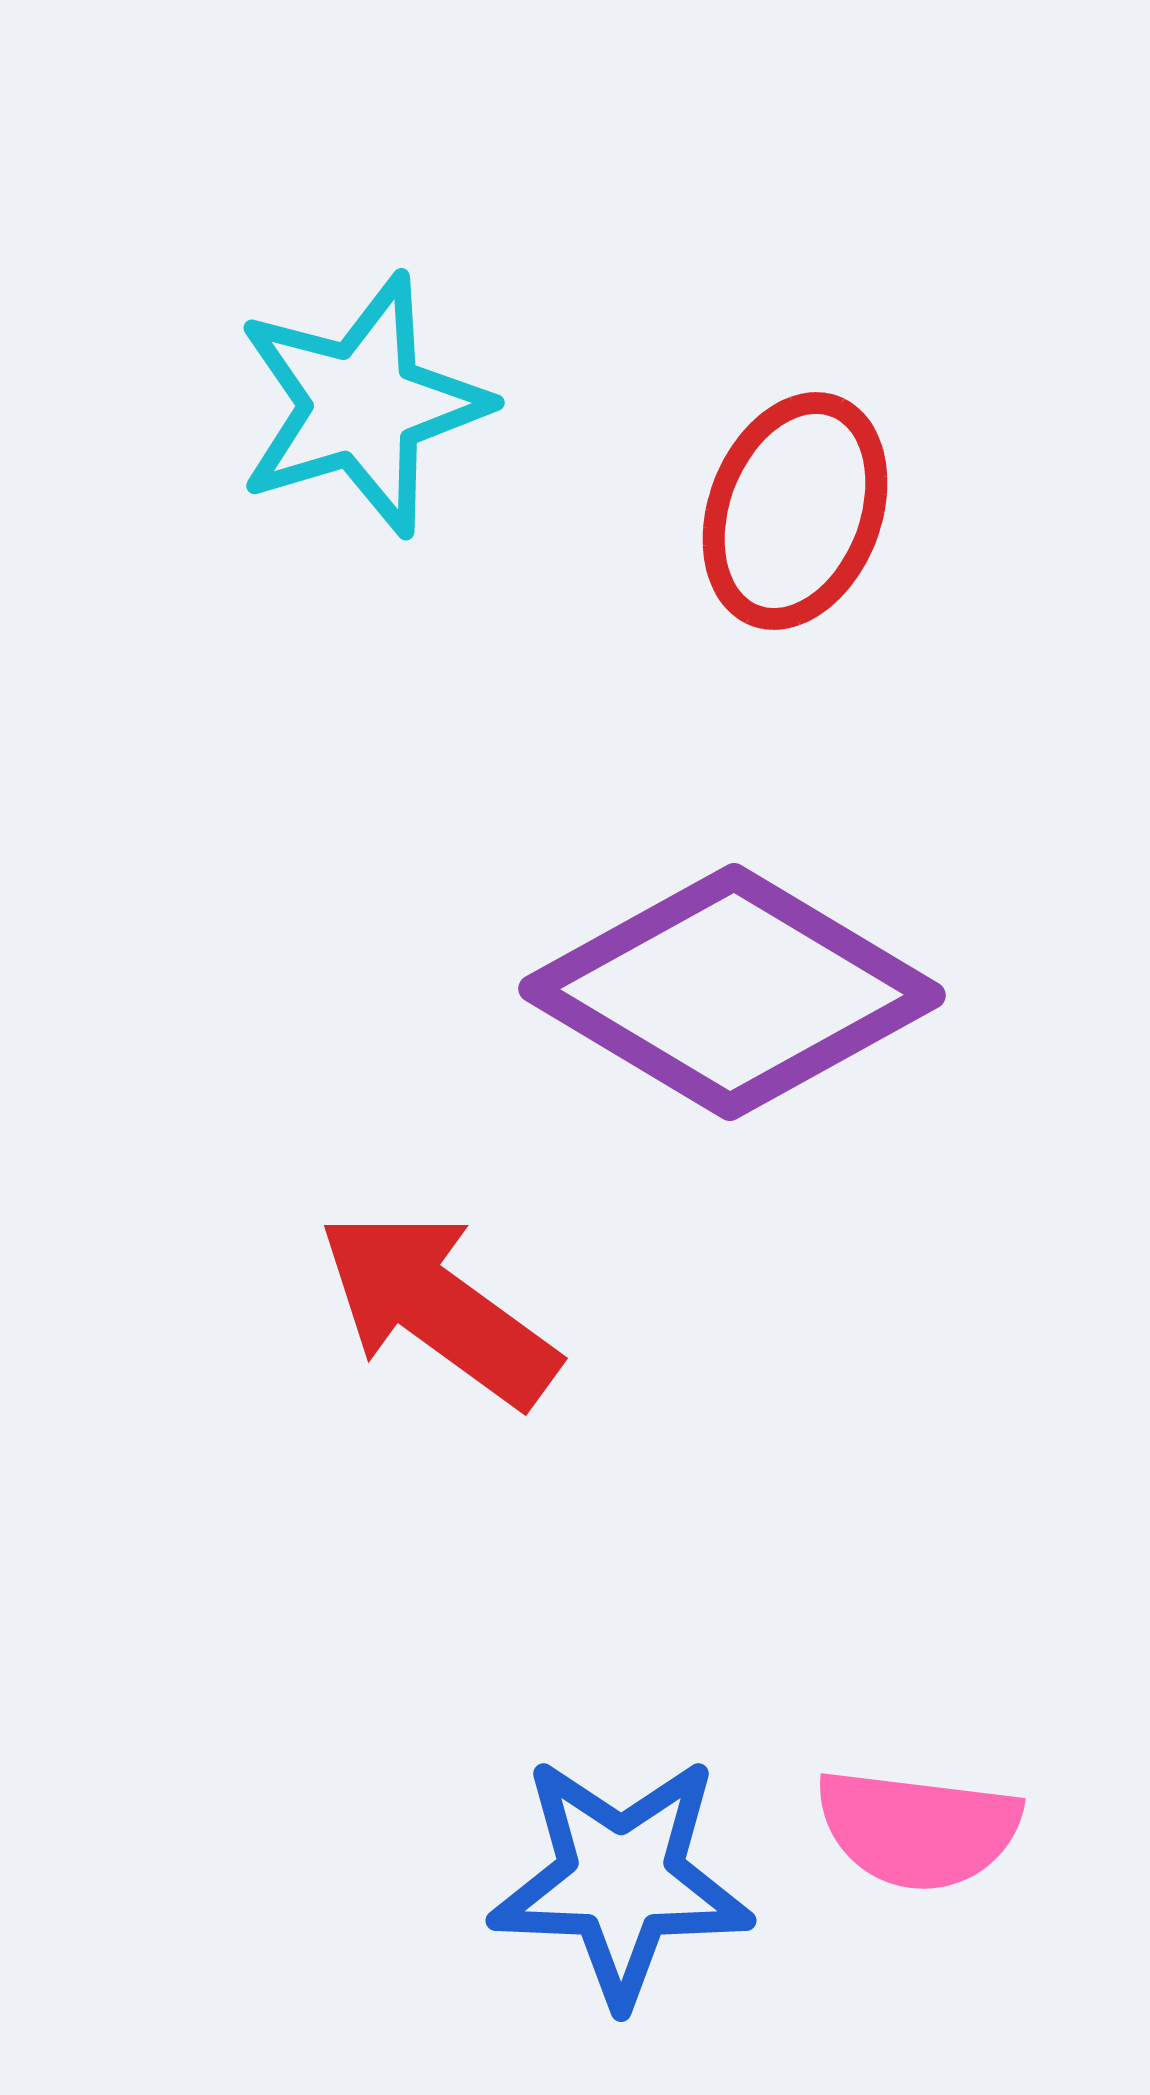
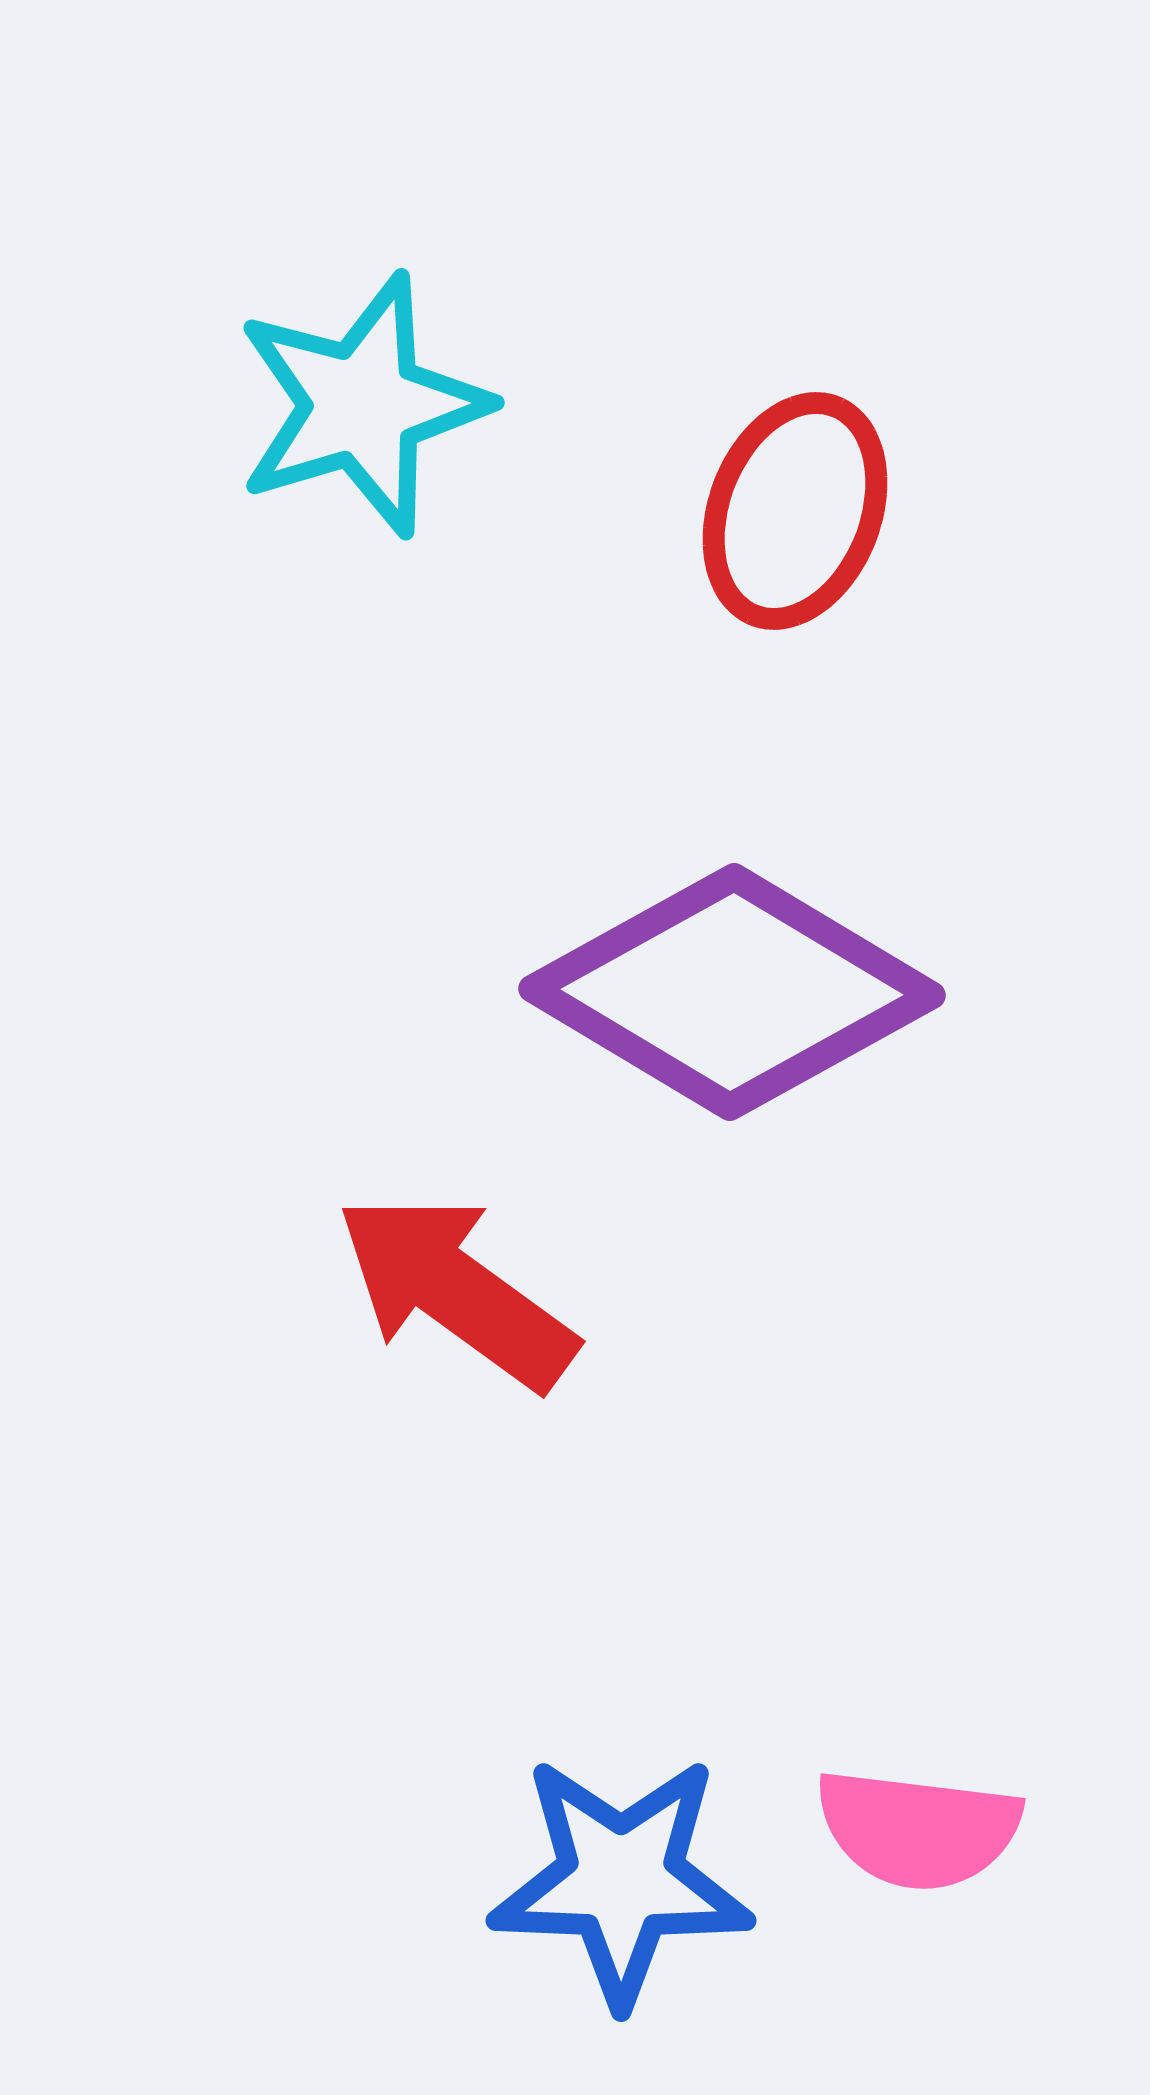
red arrow: moved 18 px right, 17 px up
